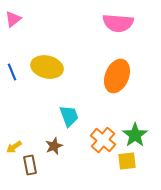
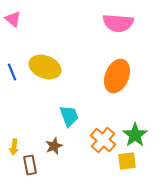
pink triangle: rotated 42 degrees counterclockwise
yellow ellipse: moved 2 px left; rotated 8 degrees clockwise
yellow arrow: rotated 49 degrees counterclockwise
